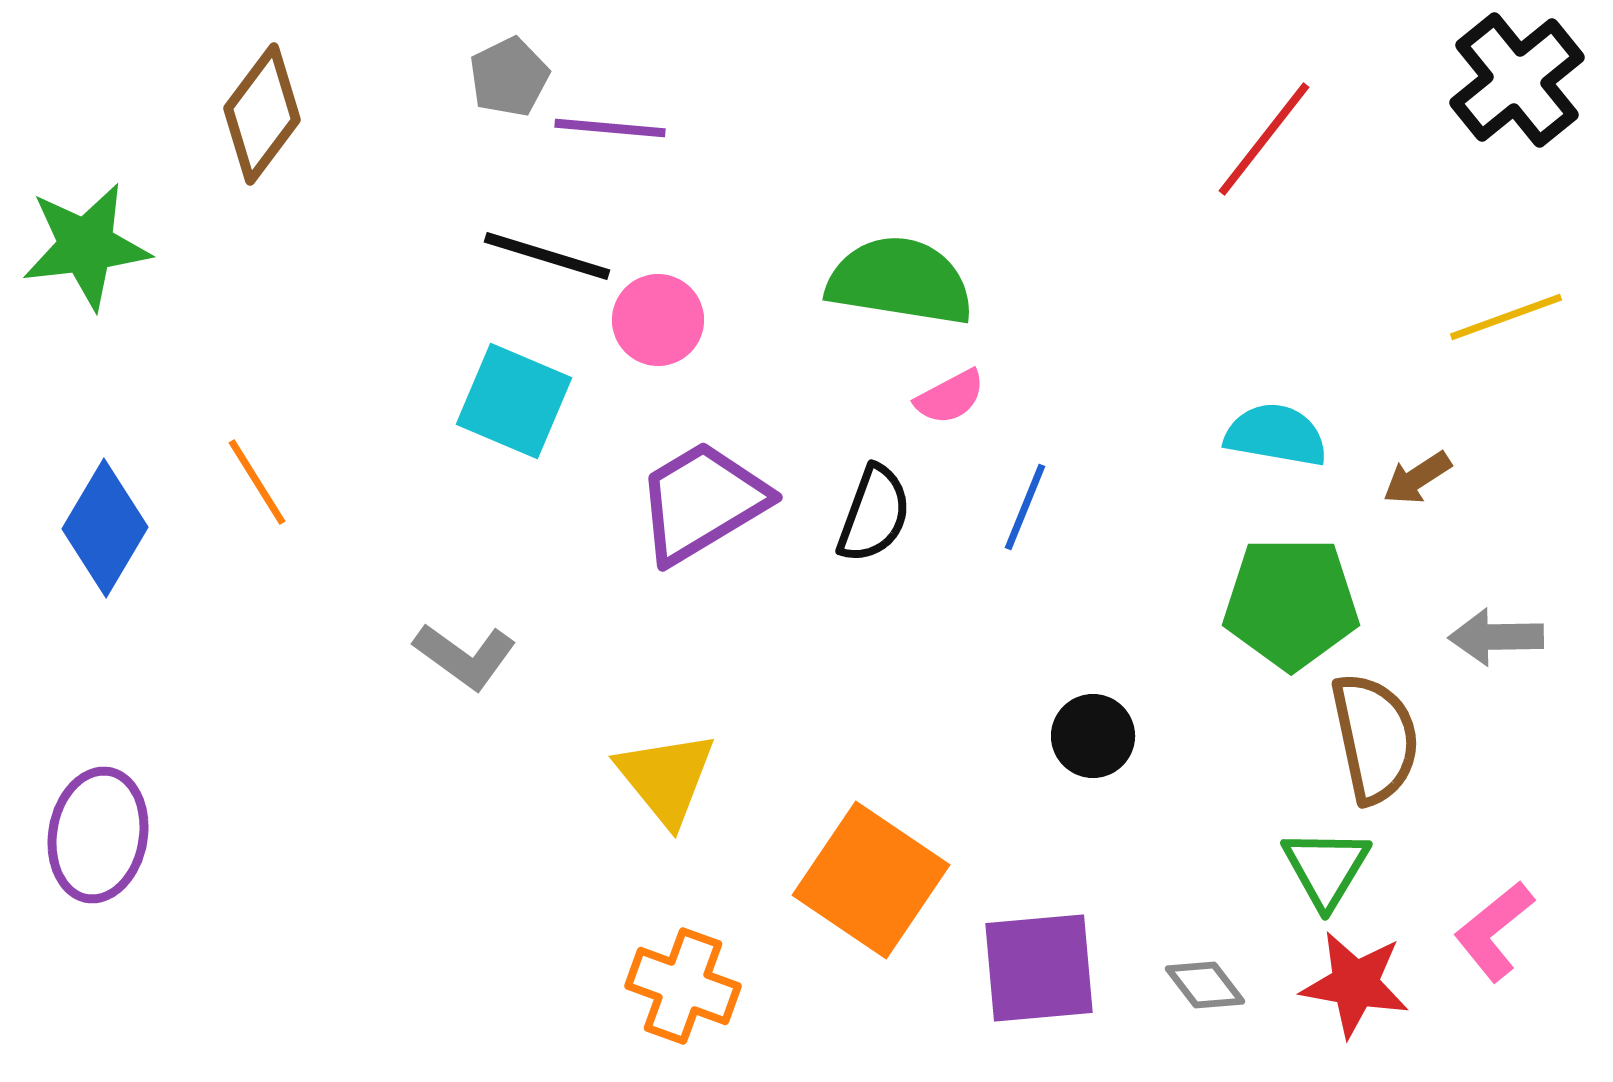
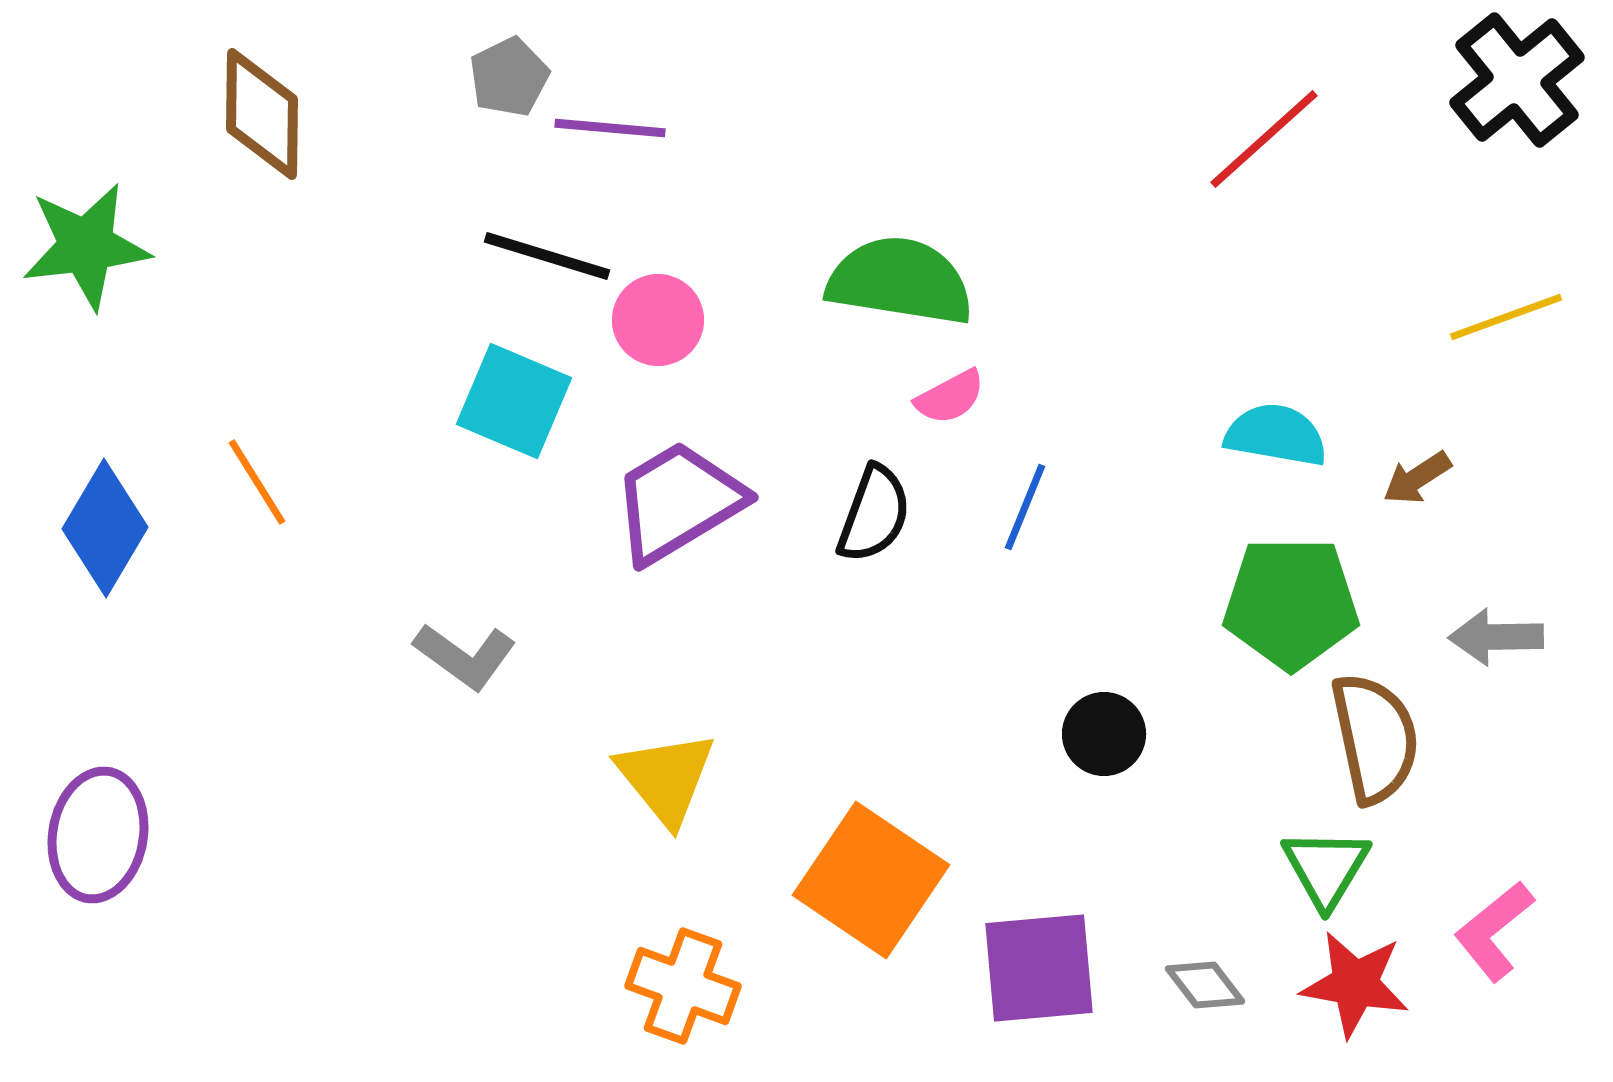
brown diamond: rotated 36 degrees counterclockwise
red line: rotated 10 degrees clockwise
purple trapezoid: moved 24 px left
black circle: moved 11 px right, 2 px up
